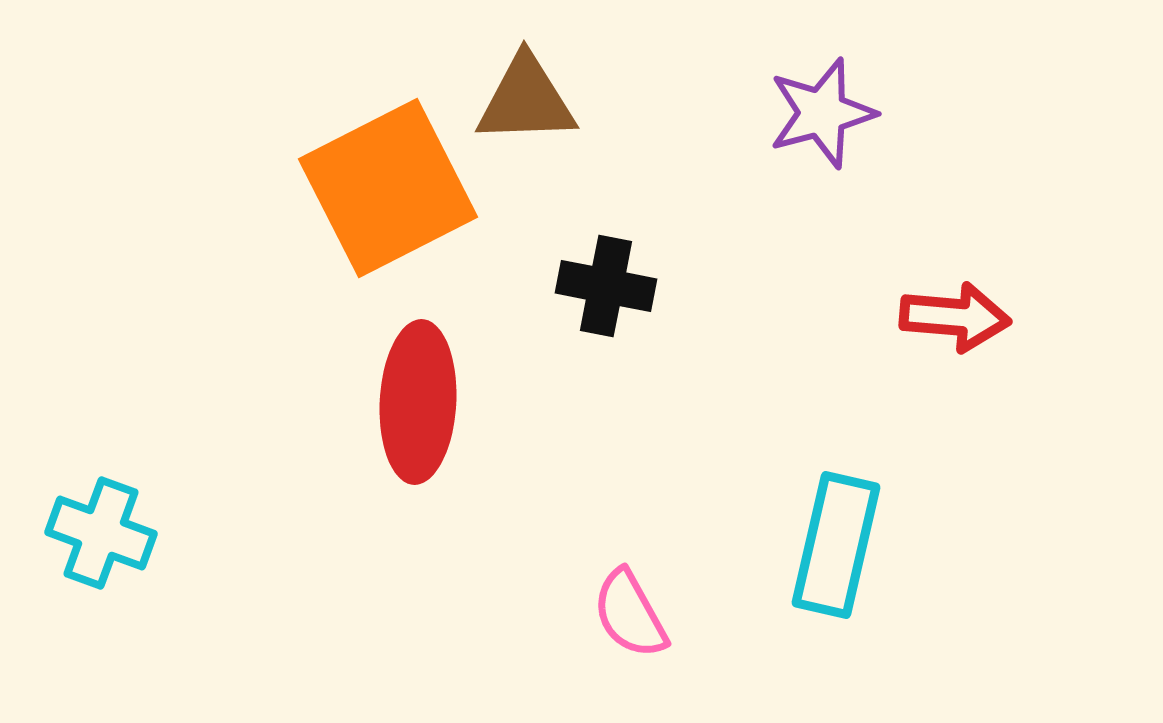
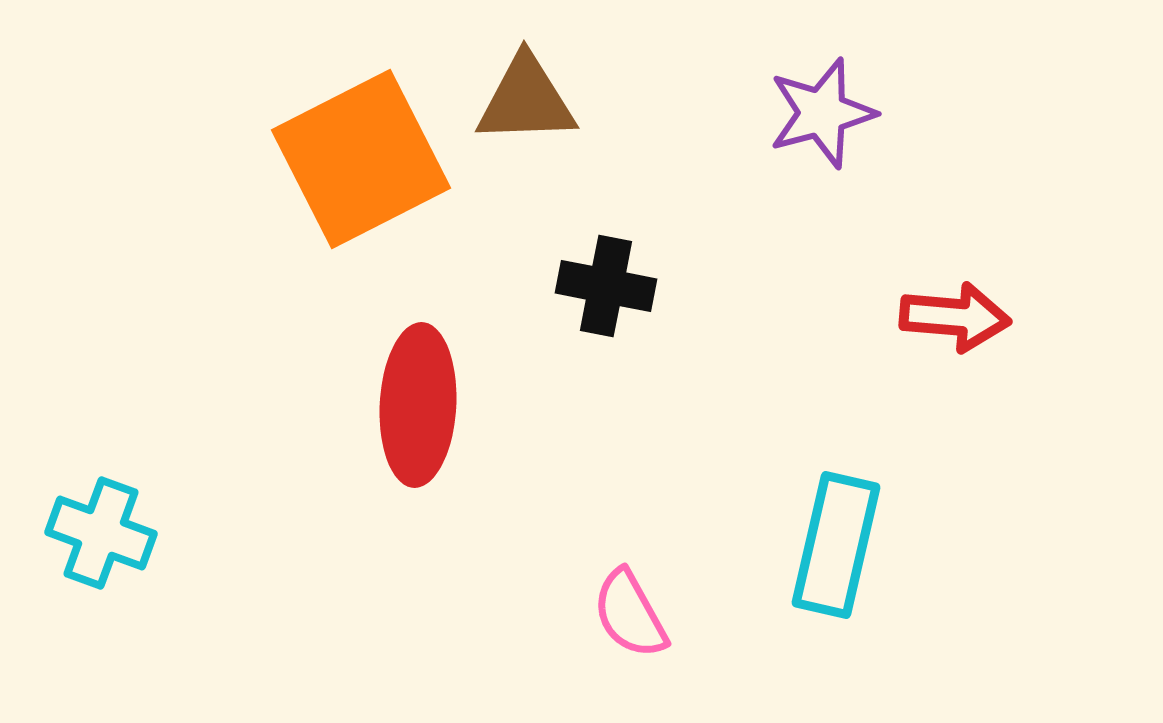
orange square: moved 27 px left, 29 px up
red ellipse: moved 3 px down
